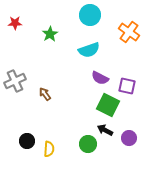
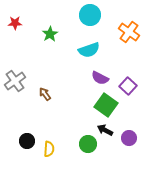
gray cross: rotated 10 degrees counterclockwise
purple square: moved 1 px right; rotated 30 degrees clockwise
green square: moved 2 px left; rotated 10 degrees clockwise
